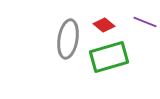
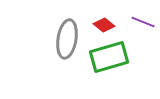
purple line: moved 2 px left
gray ellipse: moved 1 px left
